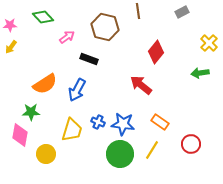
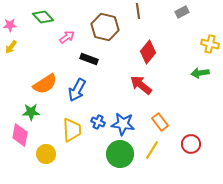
yellow cross: moved 1 px right, 1 px down; rotated 30 degrees counterclockwise
red diamond: moved 8 px left
orange rectangle: rotated 18 degrees clockwise
yellow trapezoid: rotated 20 degrees counterclockwise
